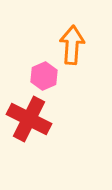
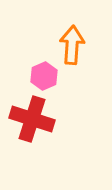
red cross: moved 3 px right; rotated 9 degrees counterclockwise
